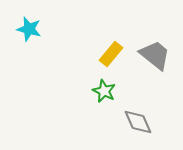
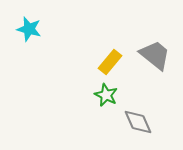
yellow rectangle: moved 1 px left, 8 px down
green star: moved 2 px right, 4 px down
